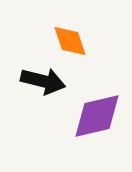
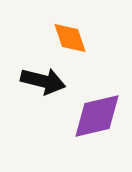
orange diamond: moved 3 px up
